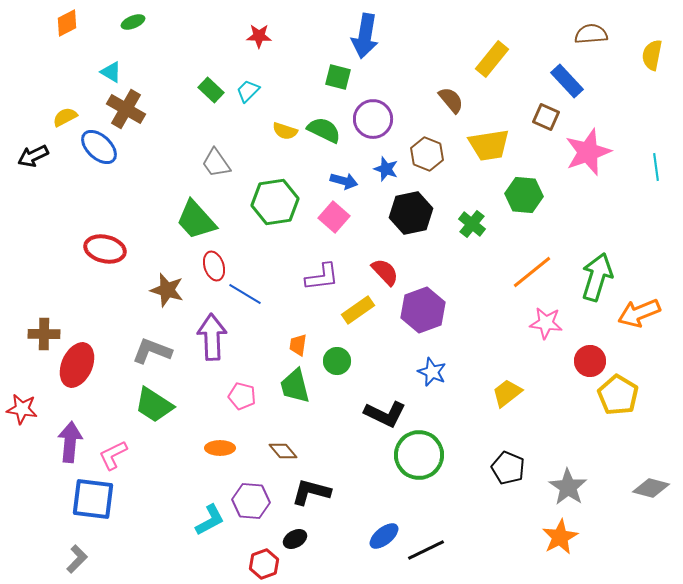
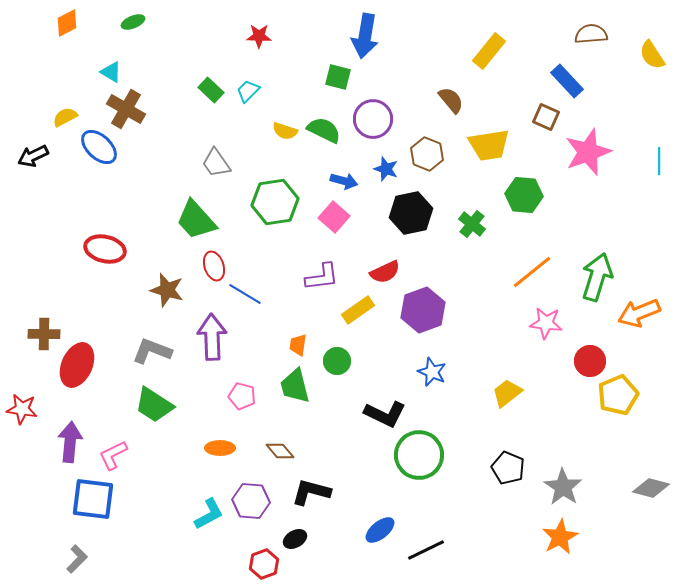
yellow semicircle at (652, 55): rotated 44 degrees counterclockwise
yellow rectangle at (492, 59): moved 3 px left, 8 px up
cyan line at (656, 167): moved 3 px right, 6 px up; rotated 8 degrees clockwise
red semicircle at (385, 272): rotated 108 degrees clockwise
yellow pentagon at (618, 395): rotated 18 degrees clockwise
brown diamond at (283, 451): moved 3 px left
gray star at (568, 487): moved 5 px left
cyan L-shape at (210, 520): moved 1 px left, 6 px up
blue ellipse at (384, 536): moved 4 px left, 6 px up
